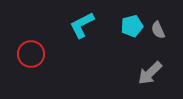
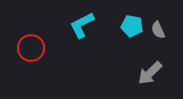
cyan pentagon: rotated 25 degrees clockwise
red circle: moved 6 px up
